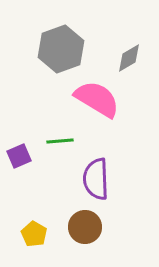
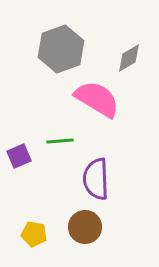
yellow pentagon: rotated 20 degrees counterclockwise
